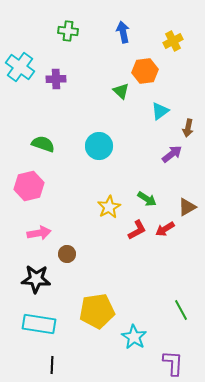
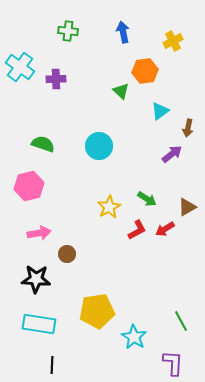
green line: moved 11 px down
